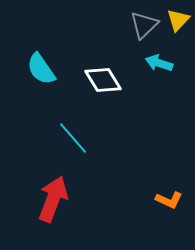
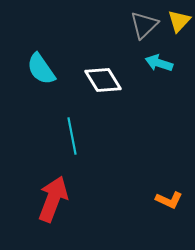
yellow triangle: moved 1 px right, 1 px down
cyan line: moved 1 px left, 2 px up; rotated 30 degrees clockwise
